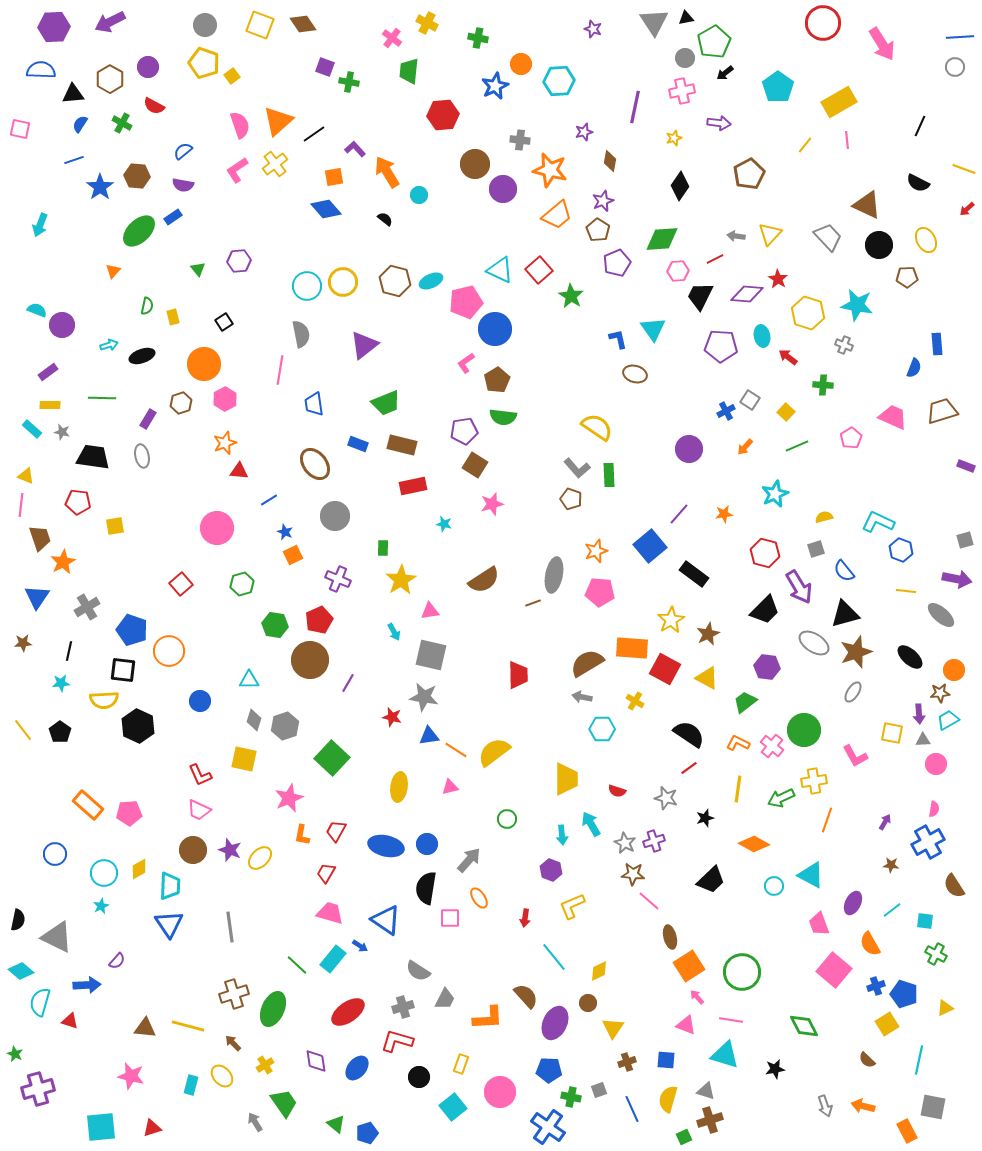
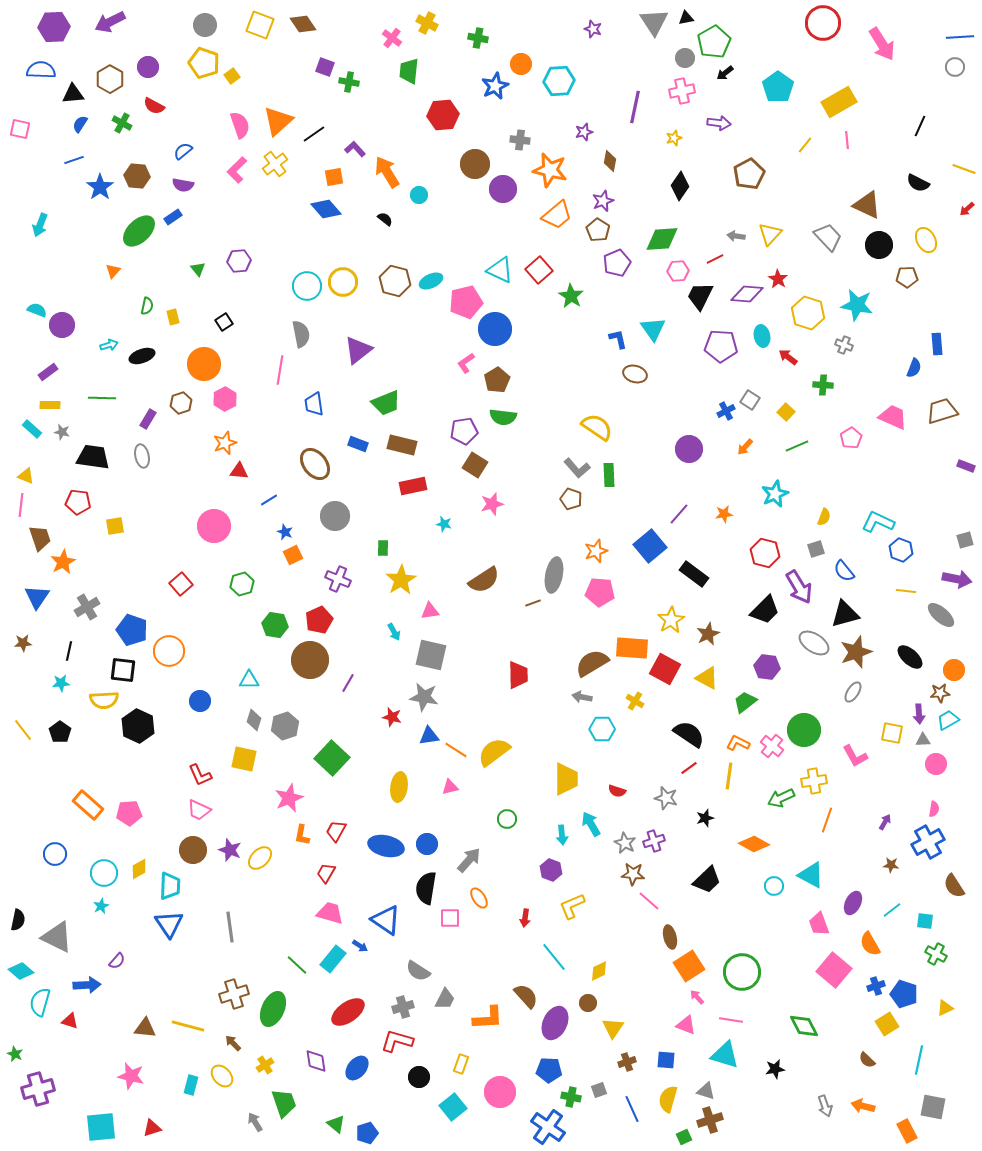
pink L-shape at (237, 170): rotated 12 degrees counterclockwise
purple triangle at (364, 345): moved 6 px left, 5 px down
yellow semicircle at (824, 517): rotated 126 degrees clockwise
pink circle at (217, 528): moved 3 px left, 2 px up
brown semicircle at (587, 663): moved 5 px right
yellow line at (738, 789): moved 9 px left, 13 px up
black trapezoid at (711, 880): moved 4 px left
green trapezoid at (284, 1103): rotated 16 degrees clockwise
